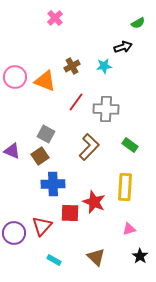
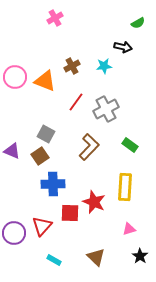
pink cross: rotated 14 degrees clockwise
black arrow: rotated 30 degrees clockwise
gray cross: rotated 30 degrees counterclockwise
